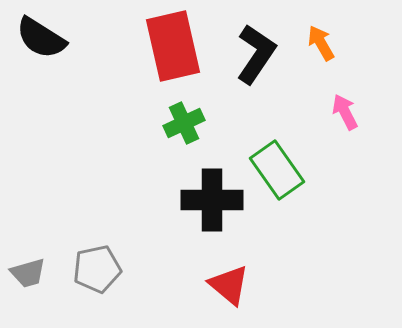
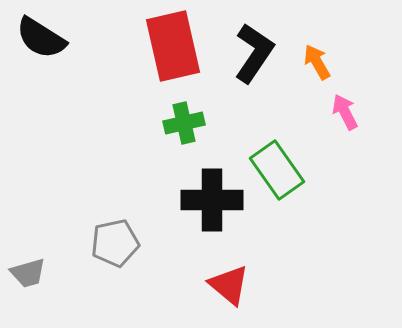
orange arrow: moved 4 px left, 19 px down
black L-shape: moved 2 px left, 1 px up
green cross: rotated 12 degrees clockwise
gray pentagon: moved 18 px right, 26 px up
